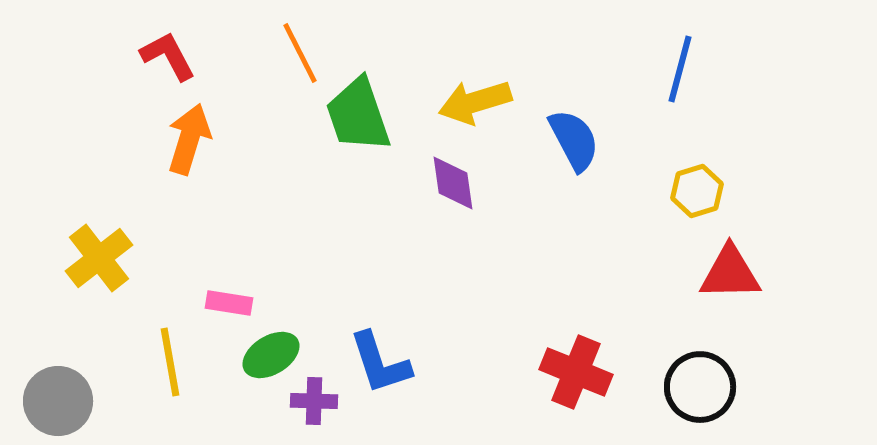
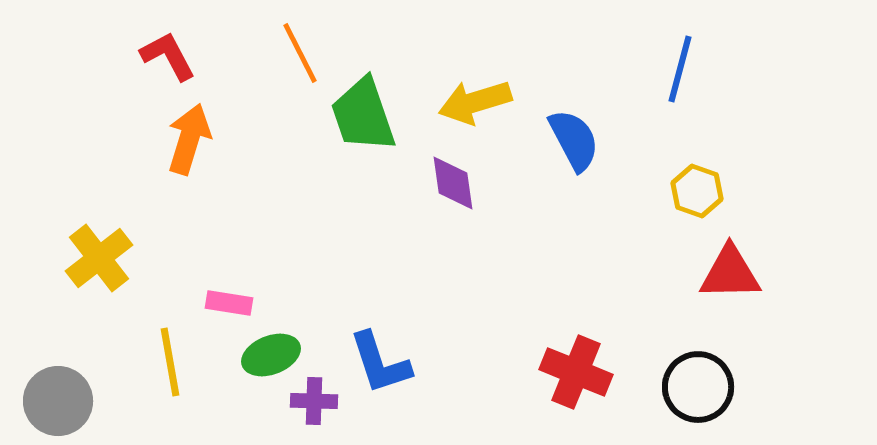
green trapezoid: moved 5 px right
yellow hexagon: rotated 24 degrees counterclockwise
green ellipse: rotated 10 degrees clockwise
black circle: moved 2 px left
